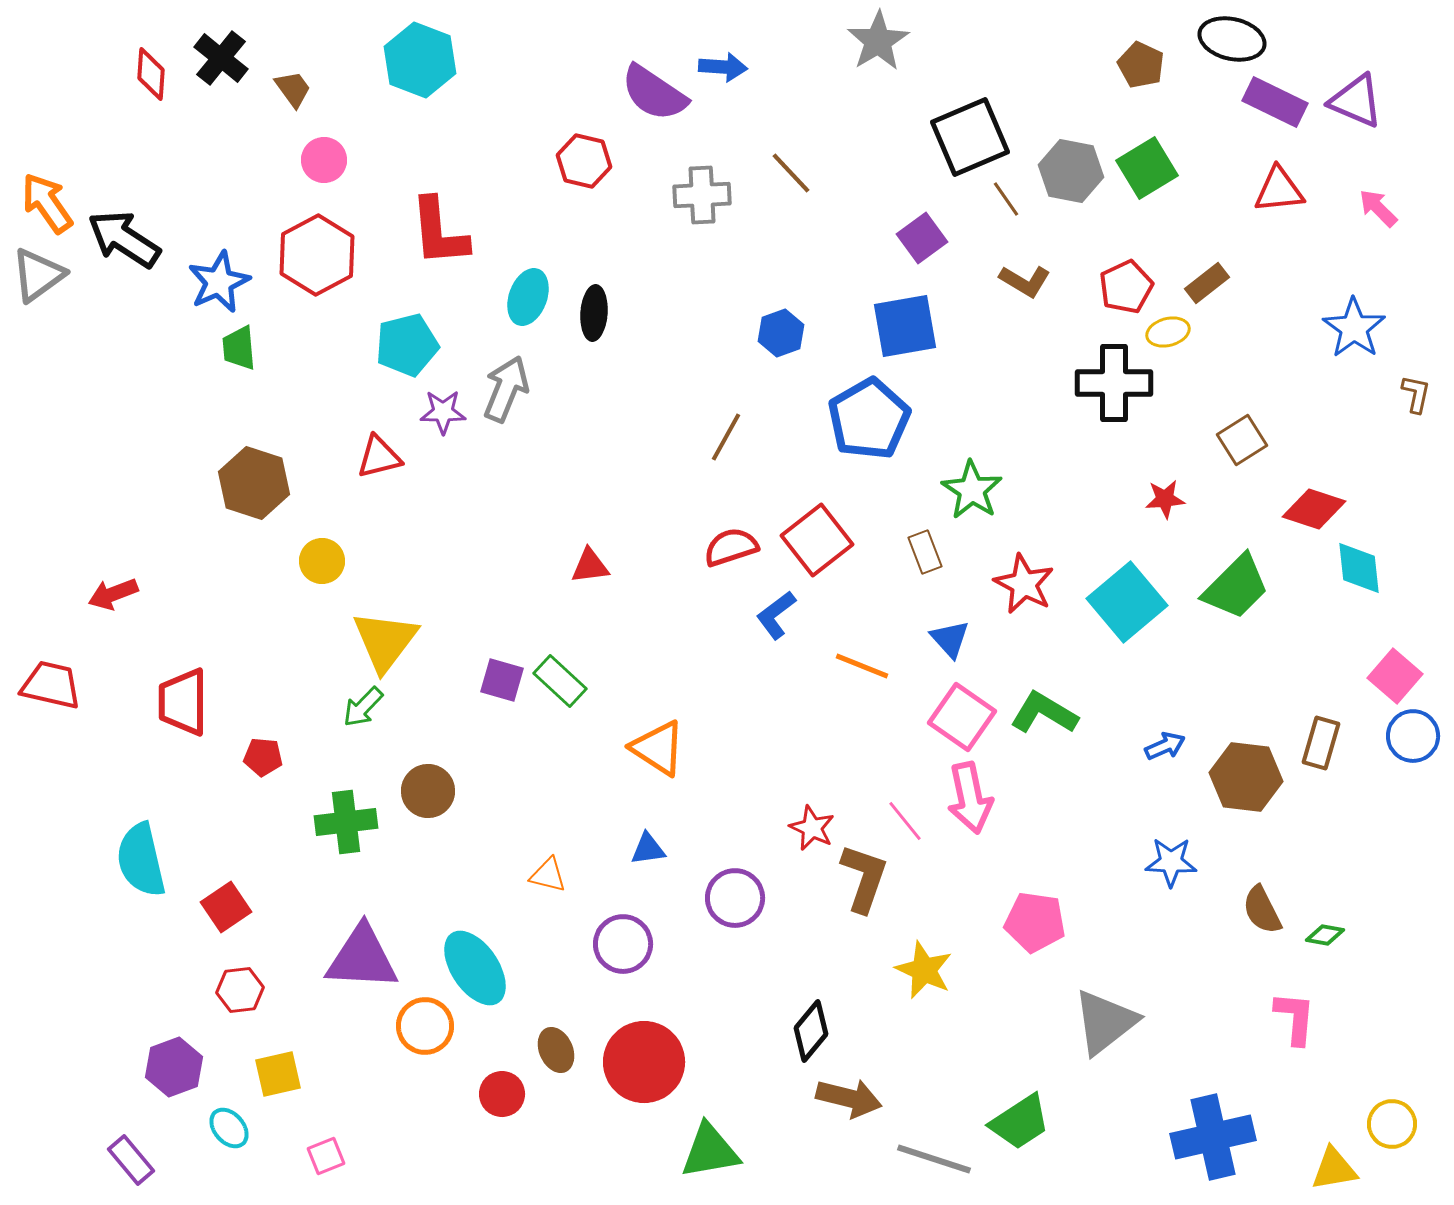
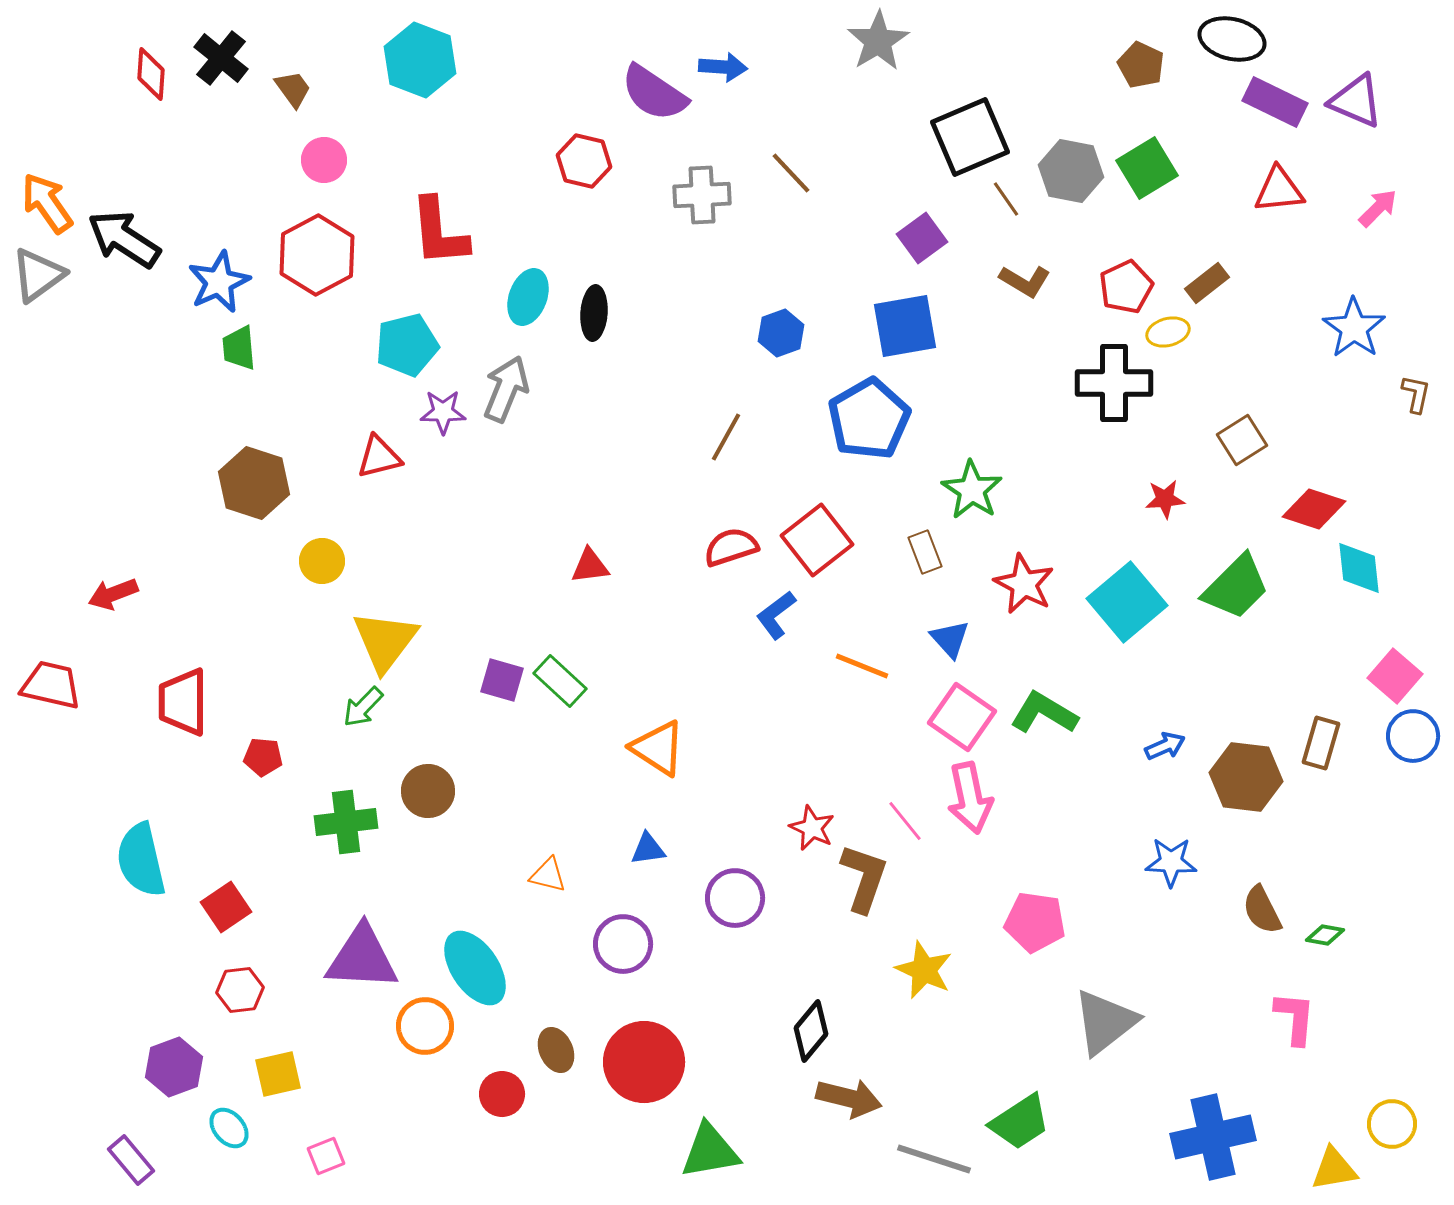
pink arrow at (1378, 208): rotated 90 degrees clockwise
